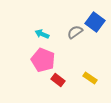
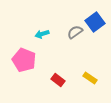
blue square: rotated 18 degrees clockwise
cyan arrow: rotated 40 degrees counterclockwise
pink pentagon: moved 19 px left
